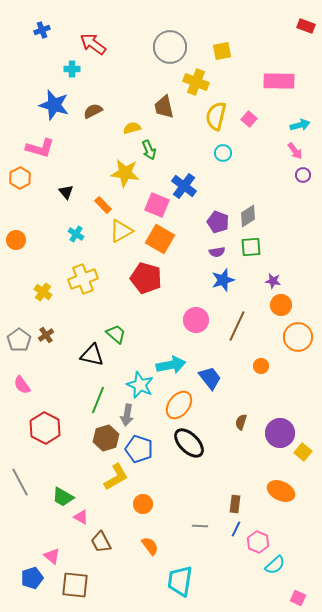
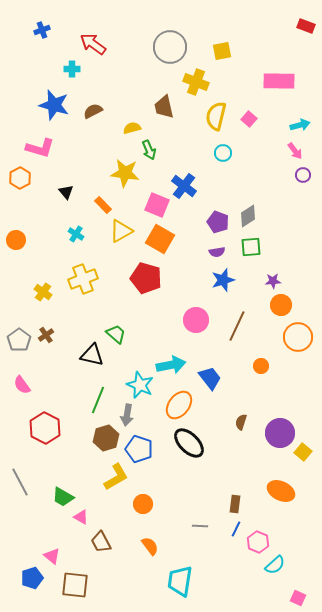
purple star at (273, 281): rotated 14 degrees counterclockwise
